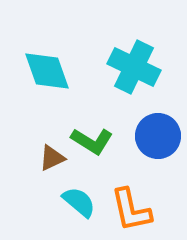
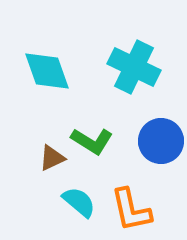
blue circle: moved 3 px right, 5 px down
